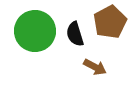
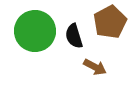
black semicircle: moved 1 px left, 2 px down
